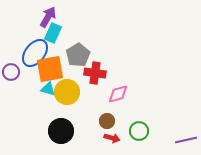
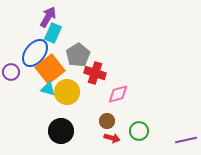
orange square: rotated 28 degrees counterclockwise
red cross: rotated 10 degrees clockwise
